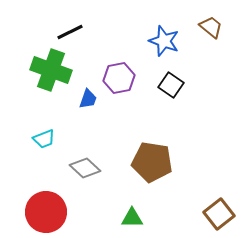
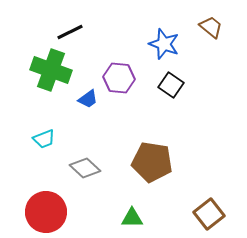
blue star: moved 3 px down
purple hexagon: rotated 16 degrees clockwise
blue trapezoid: rotated 35 degrees clockwise
brown square: moved 10 px left
